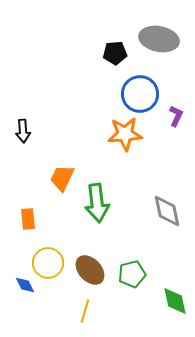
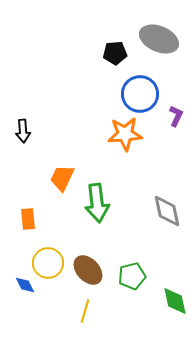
gray ellipse: rotated 12 degrees clockwise
brown ellipse: moved 2 px left
green pentagon: moved 2 px down
